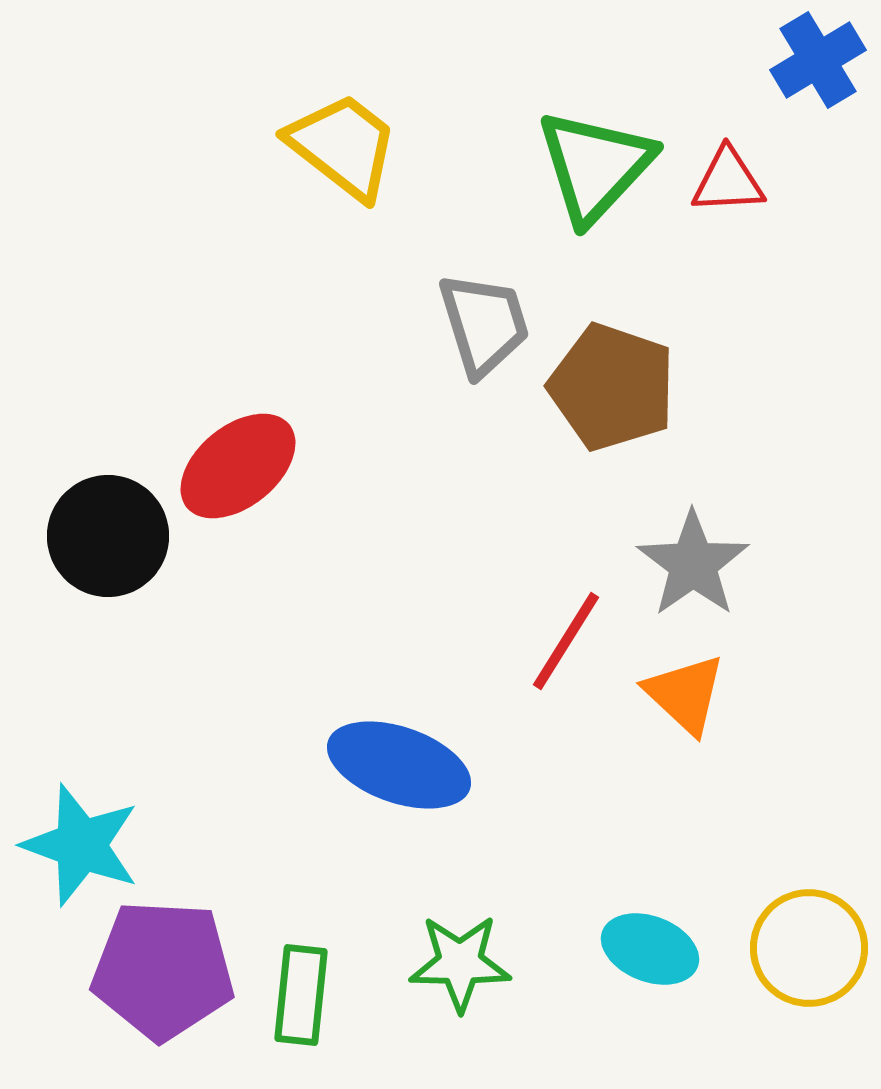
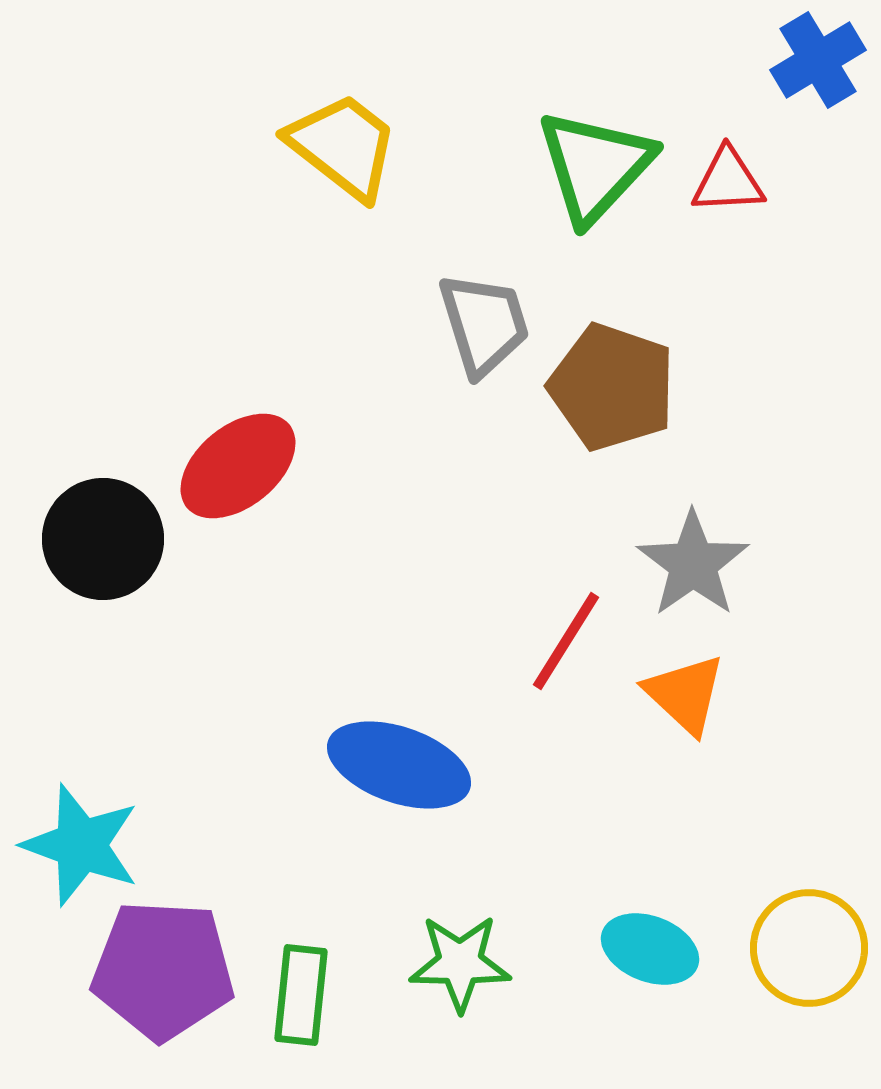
black circle: moved 5 px left, 3 px down
